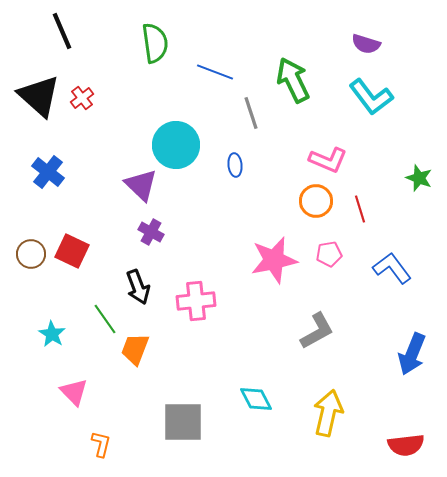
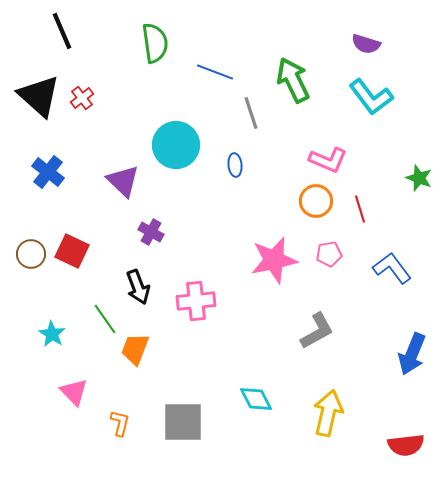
purple triangle: moved 18 px left, 4 px up
orange L-shape: moved 19 px right, 21 px up
